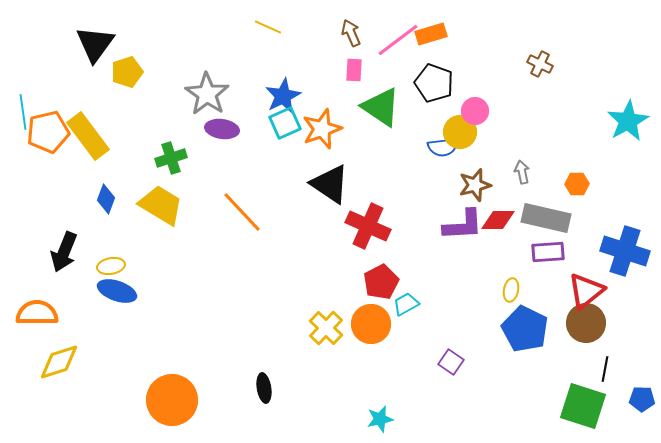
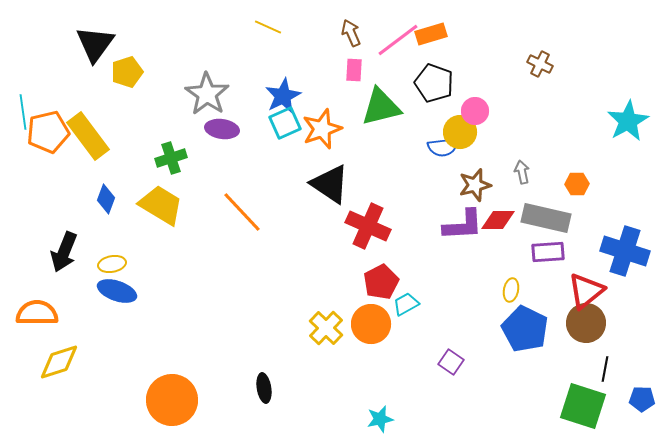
green triangle at (381, 107): rotated 48 degrees counterclockwise
yellow ellipse at (111, 266): moved 1 px right, 2 px up
